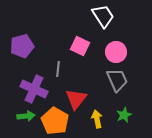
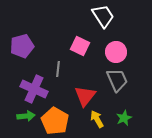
red triangle: moved 9 px right, 3 px up
green star: moved 3 px down
yellow arrow: rotated 18 degrees counterclockwise
